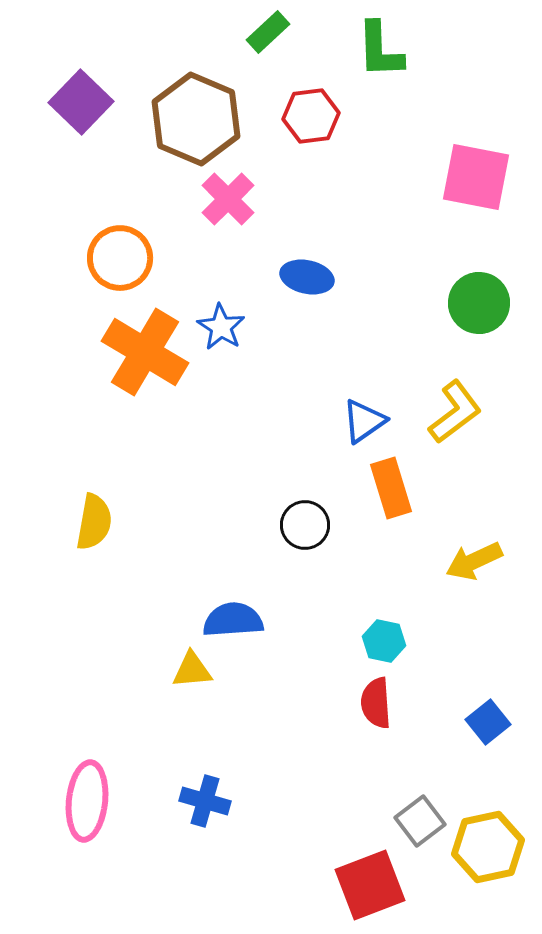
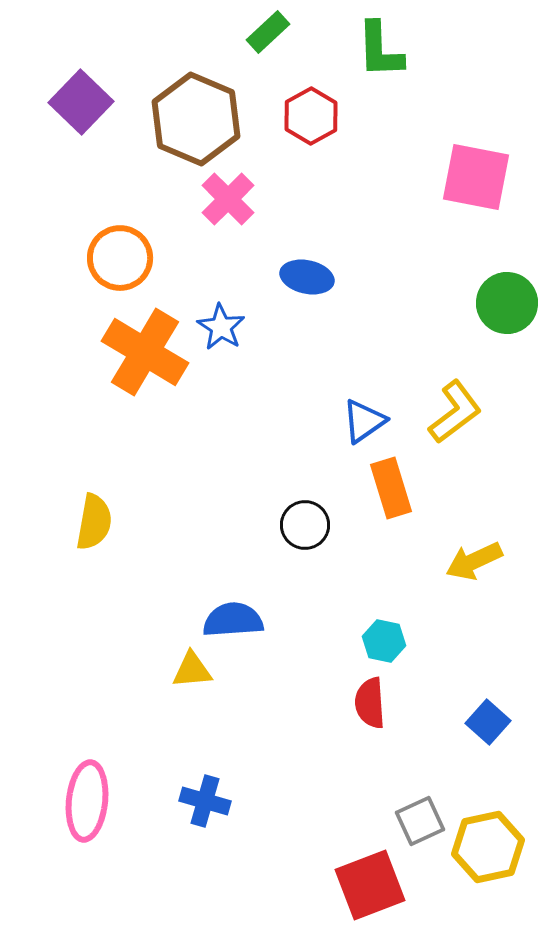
red hexagon: rotated 22 degrees counterclockwise
green circle: moved 28 px right
red semicircle: moved 6 px left
blue square: rotated 9 degrees counterclockwise
gray square: rotated 12 degrees clockwise
